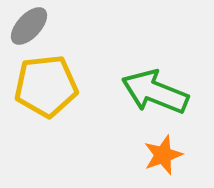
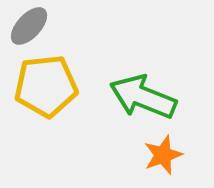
green arrow: moved 12 px left, 5 px down
